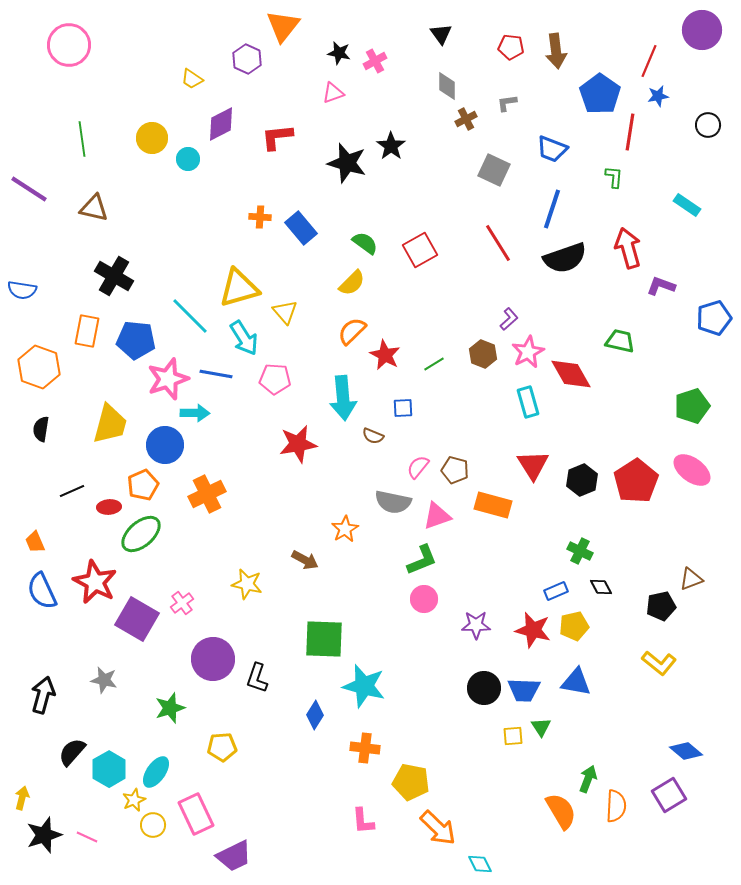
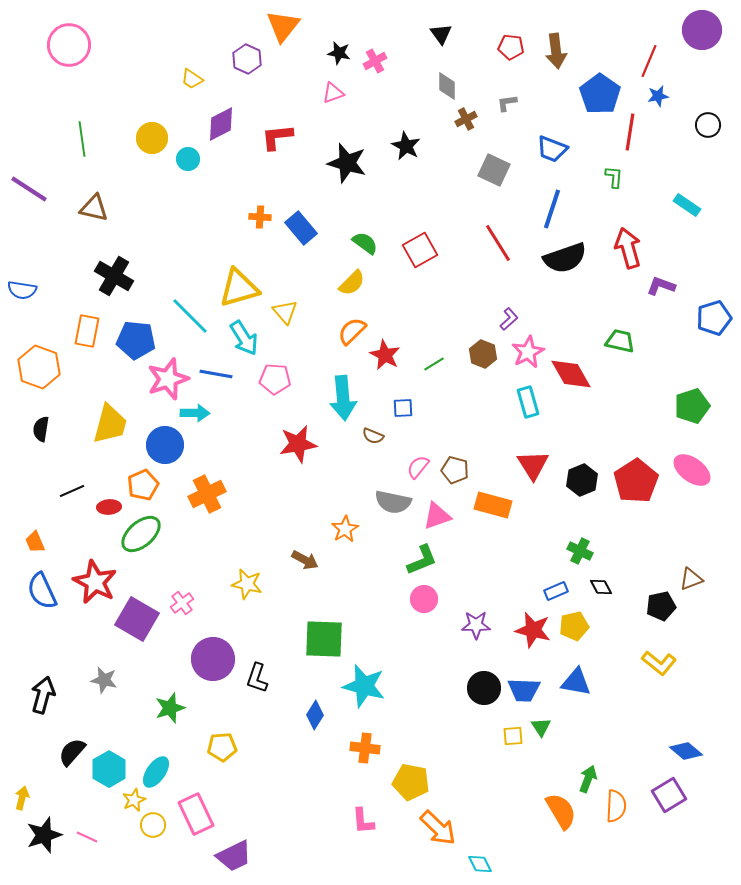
black star at (391, 146): moved 15 px right; rotated 8 degrees counterclockwise
